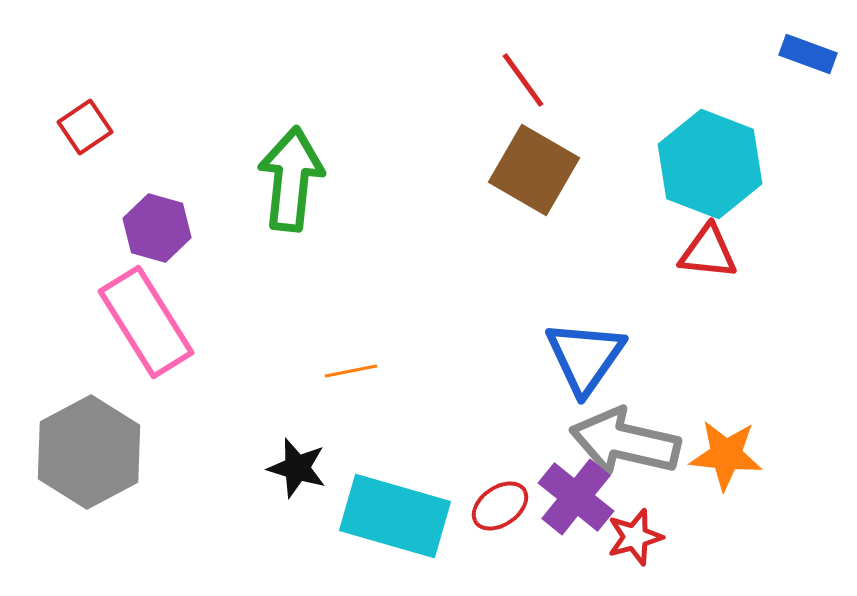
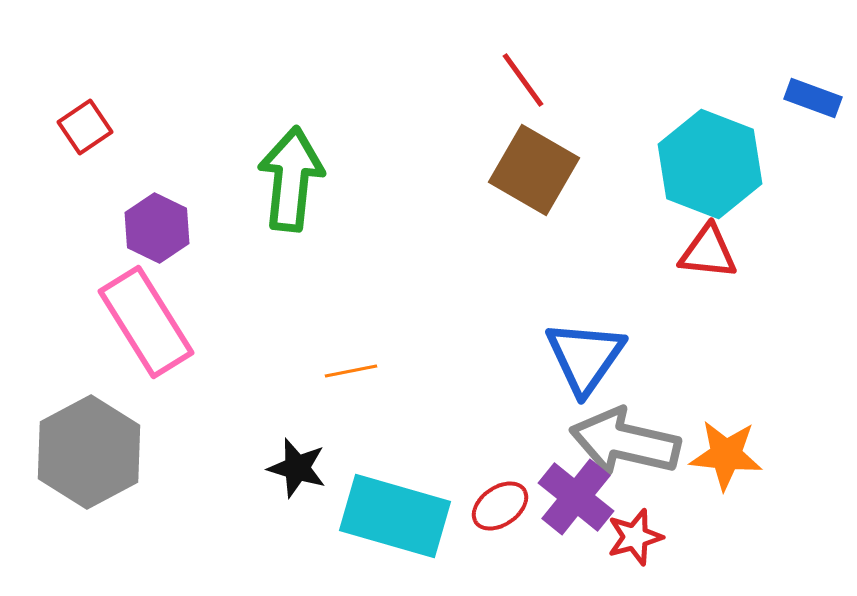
blue rectangle: moved 5 px right, 44 px down
purple hexagon: rotated 10 degrees clockwise
